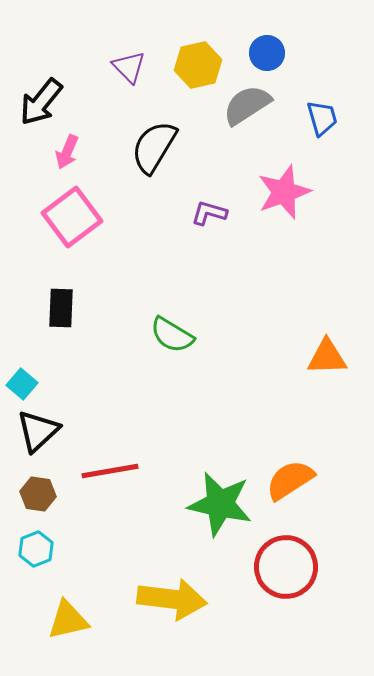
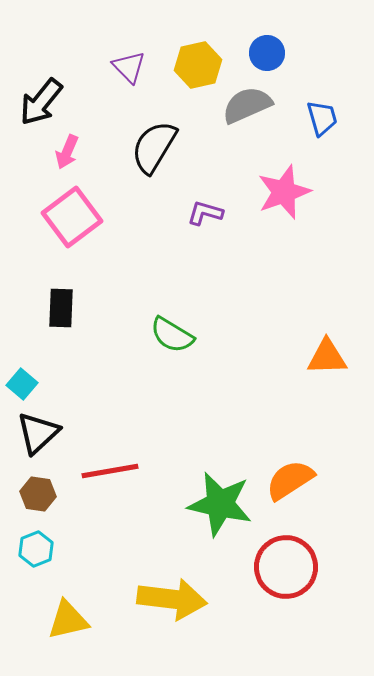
gray semicircle: rotated 9 degrees clockwise
purple L-shape: moved 4 px left
black triangle: moved 2 px down
